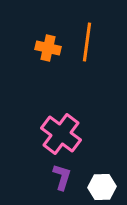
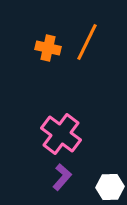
orange line: rotated 18 degrees clockwise
purple L-shape: rotated 24 degrees clockwise
white hexagon: moved 8 px right
